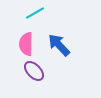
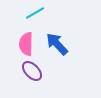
blue arrow: moved 2 px left, 1 px up
purple ellipse: moved 2 px left
